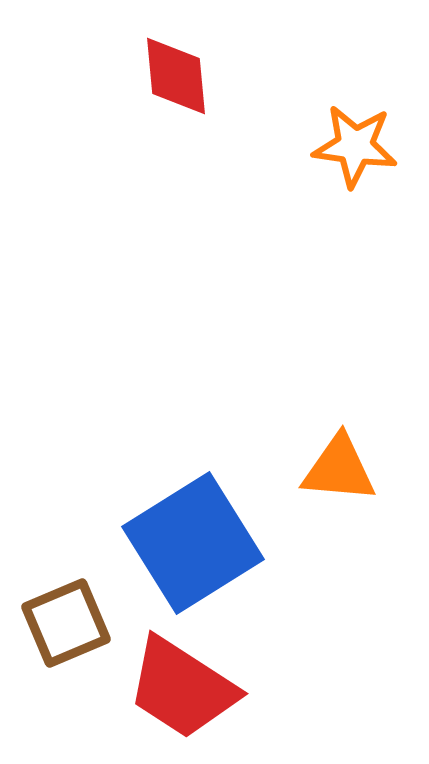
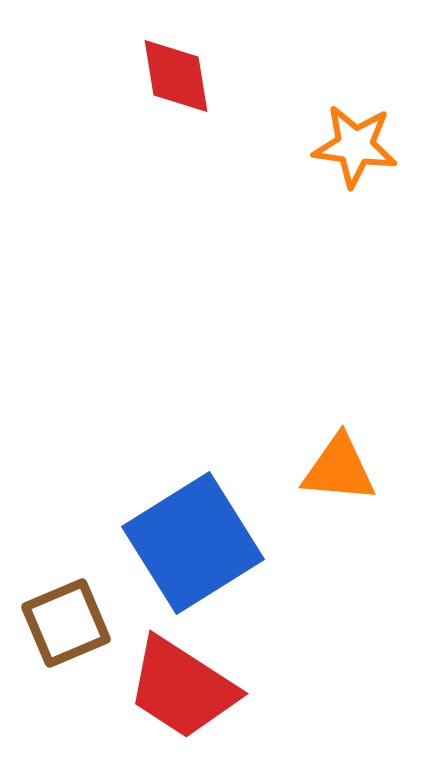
red diamond: rotated 4 degrees counterclockwise
